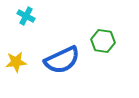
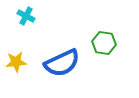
green hexagon: moved 1 px right, 2 px down
blue semicircle: moved 3 px down
